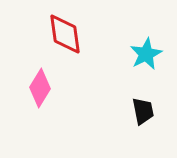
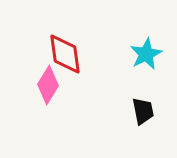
red diamond: moved 20 px down
pink diamond: moved 8 px right, 3 px up
